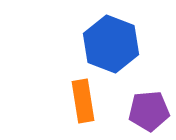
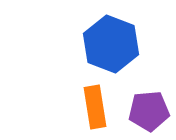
orange rectangle: moved 12 px right, 6 px down
